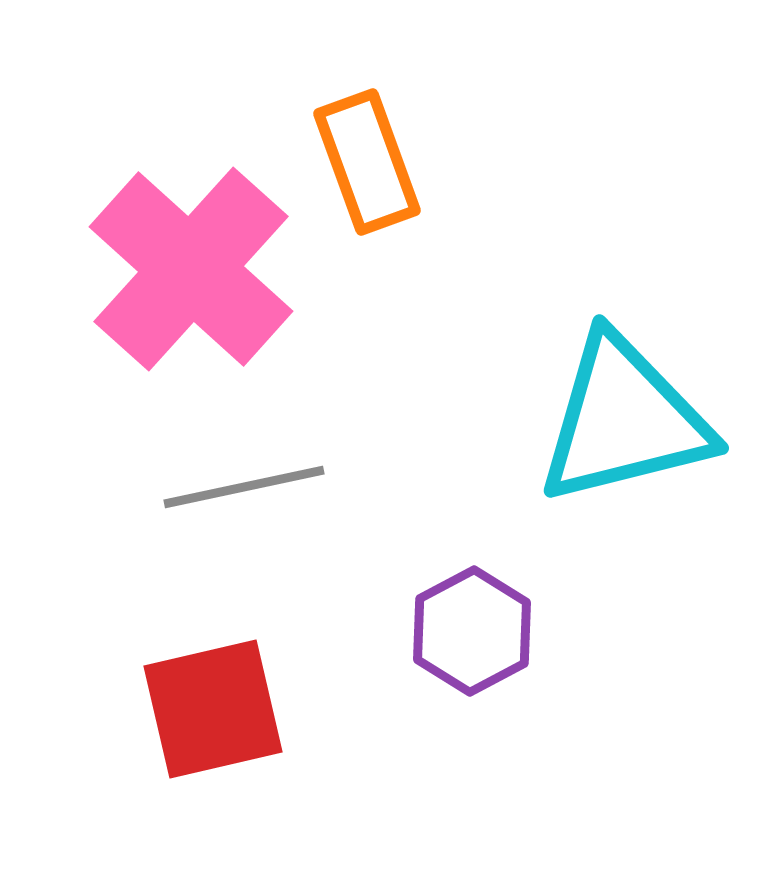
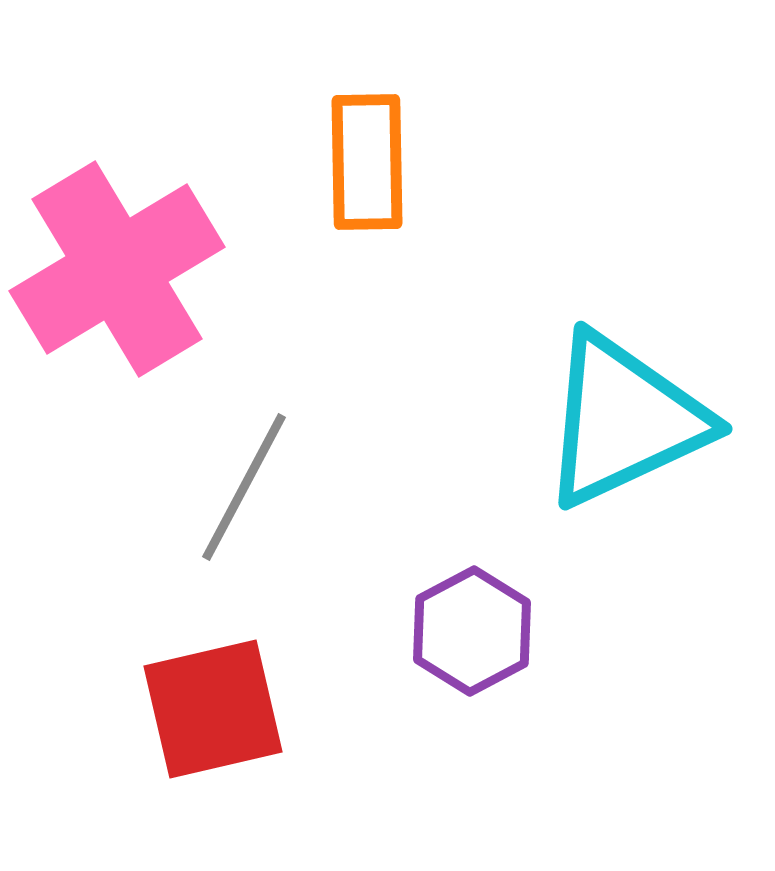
orange rectangle: rotated 19 degrees clockwise
pink cross: moved 74 px left; rotated 17 degrees clockwise
cyan triangle: rotated 11 degrees counterclockwise
gray line: rotated 50 degrees counterclockwise
